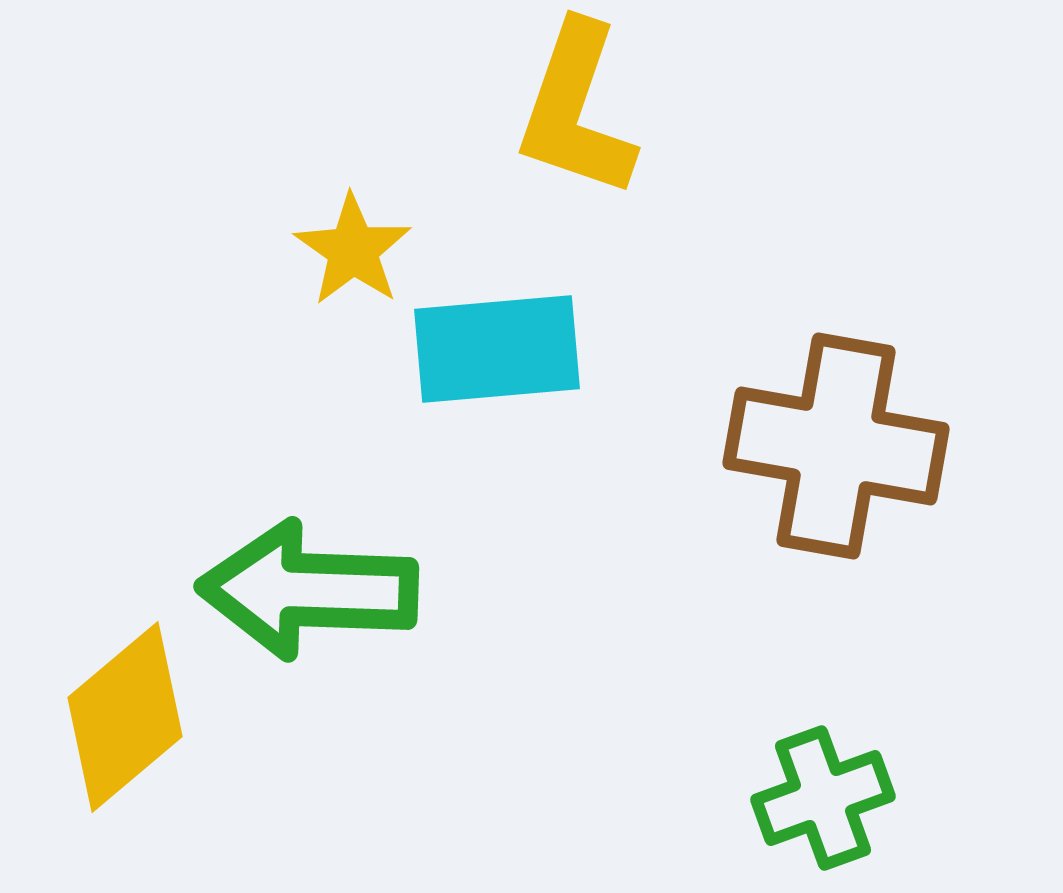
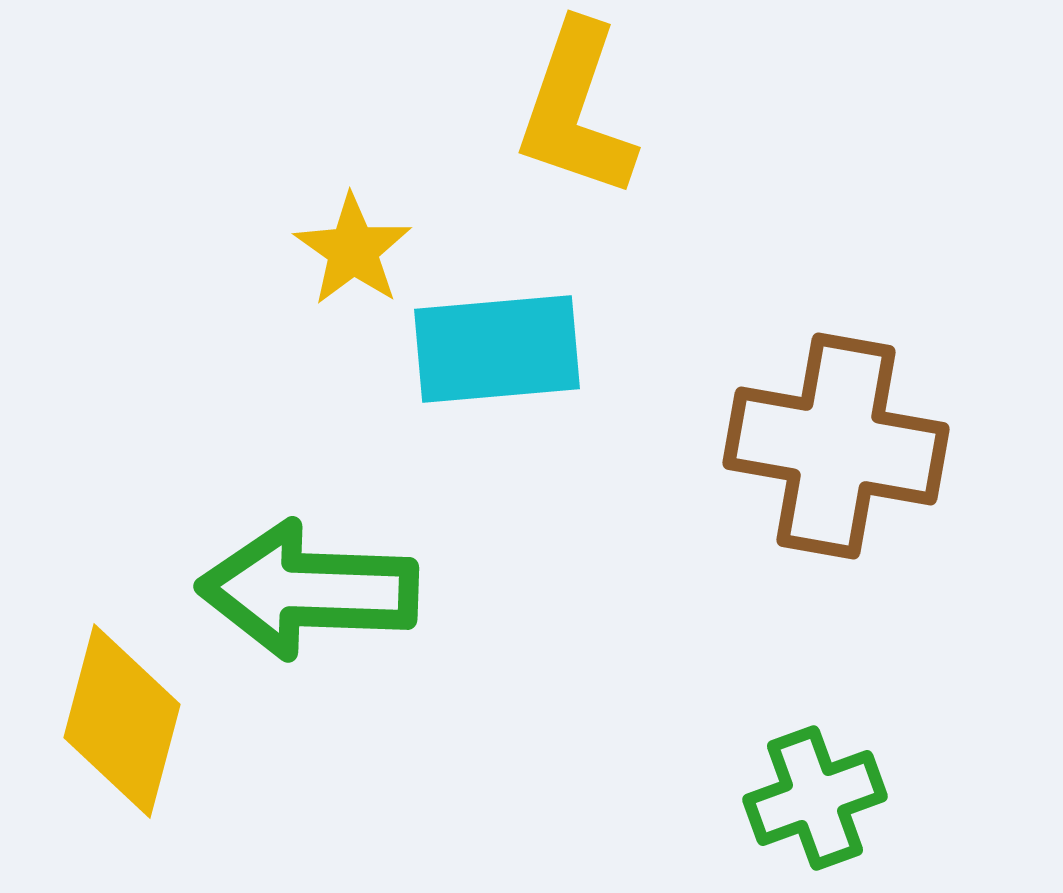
yellow diamond: moved 3 px left, 4 px down; rotated 35 degrees counterclockwise
green cross: moved 8 px left
